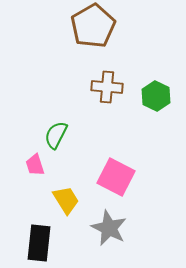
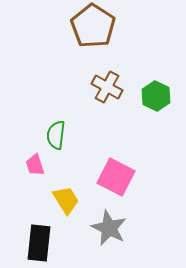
brown pentagon: rotated 9 degrees counterclockwise
brown cross: rotated 24 degrees clockwise
green semicircle: rotated 20 degrees counterclockwise
